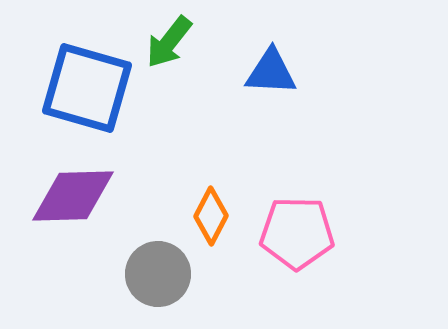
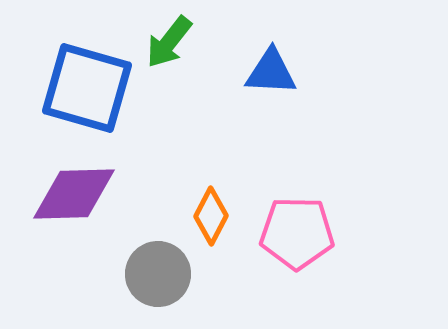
purple diamond: moved 1 px right, 2 px up
